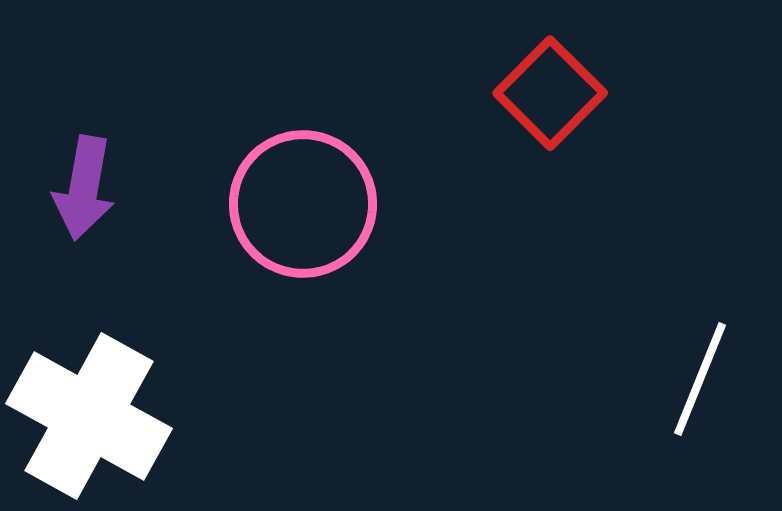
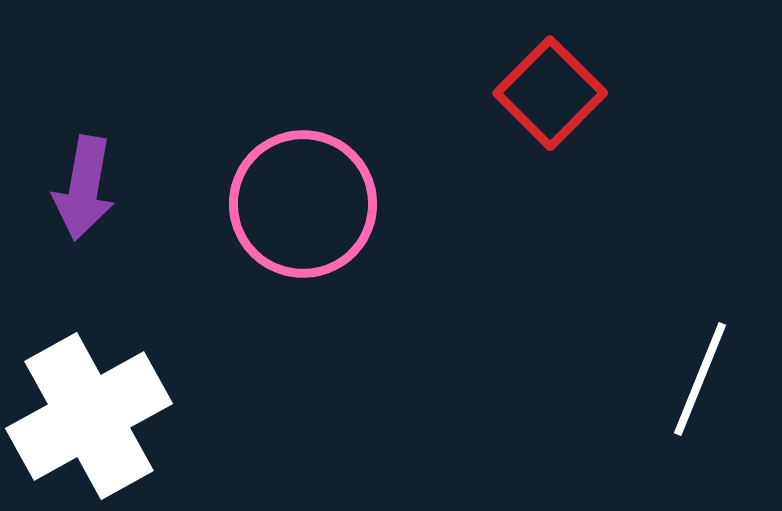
white cross: rotated 32 degrees clockwise
